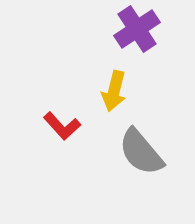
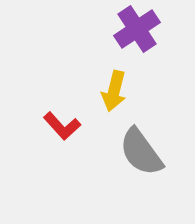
gray semicircle: rotated 4 degrees clockwise
